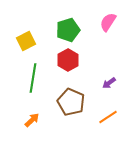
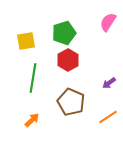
green pentagon: moved 4 px left, 3 px down
yellow square: rotated 18 degrees clockwise
